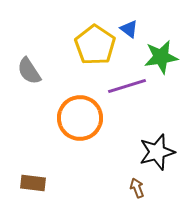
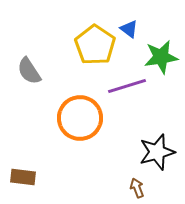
brown rectangle: moved 10 px left, 6 px up
